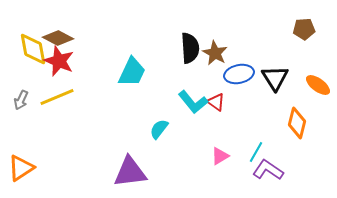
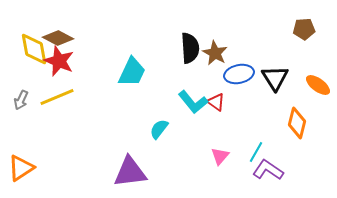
yellow diamond: moved 1 px right
pink triangle: rotated 18 degrees counterclockwise
